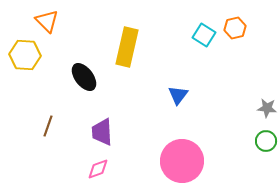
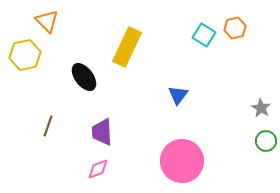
yellow rectangle: rotated 12 degrees clockwise
yellow hexagon: rotated 16 degrees counterclockwise
gray star: moved 6 px left; rotated 24 degrees clockwise
